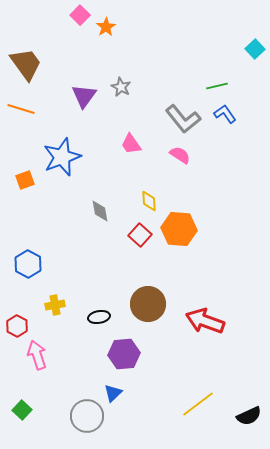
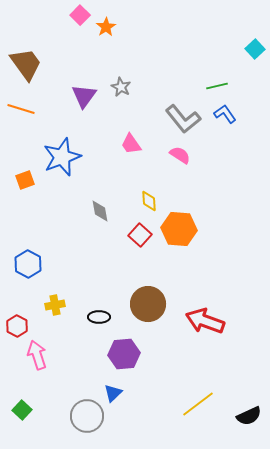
black ellipse: rotated 10 degrees clockwise
